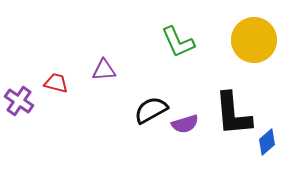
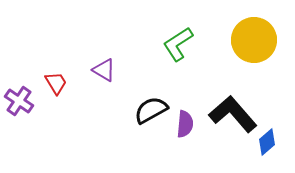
green L-shape: moved 2 px down; rotated 81 degrees clockwise
purple triangle: rotated 35 degrees clockwise
red trapezoid: rotated 45 degrees clockwise
black L-shape: rotated 144 degrees clockwise
purple semicircle: rotated 68 degrees counterclockwise
